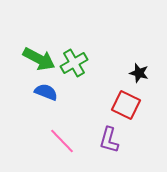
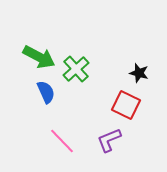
green arrow: moved 2 px up
green cross: moved 2 px right, 6 px down; rotated 12 degrees counterclockwise
blue semicircle: rotated 45 degrees clockwise
purple L-shape: rotated 52 degrees clockwise
